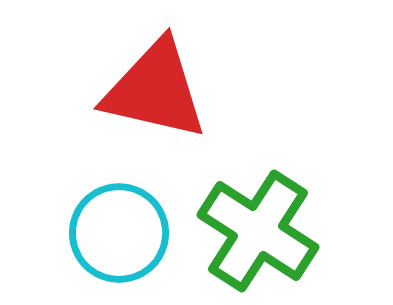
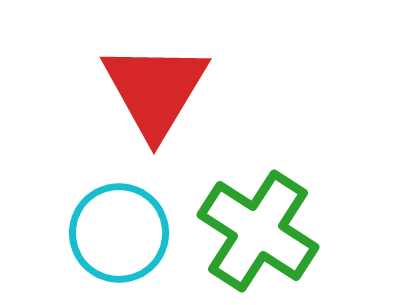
red triangle: rotated 48 degrees clockwise
